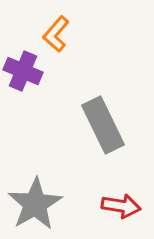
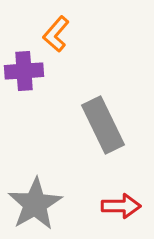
purple cross: moved 1 px right; rotated 27 degrees counterclockwise
red arrow: rotated 9 degrees counterclockwise
